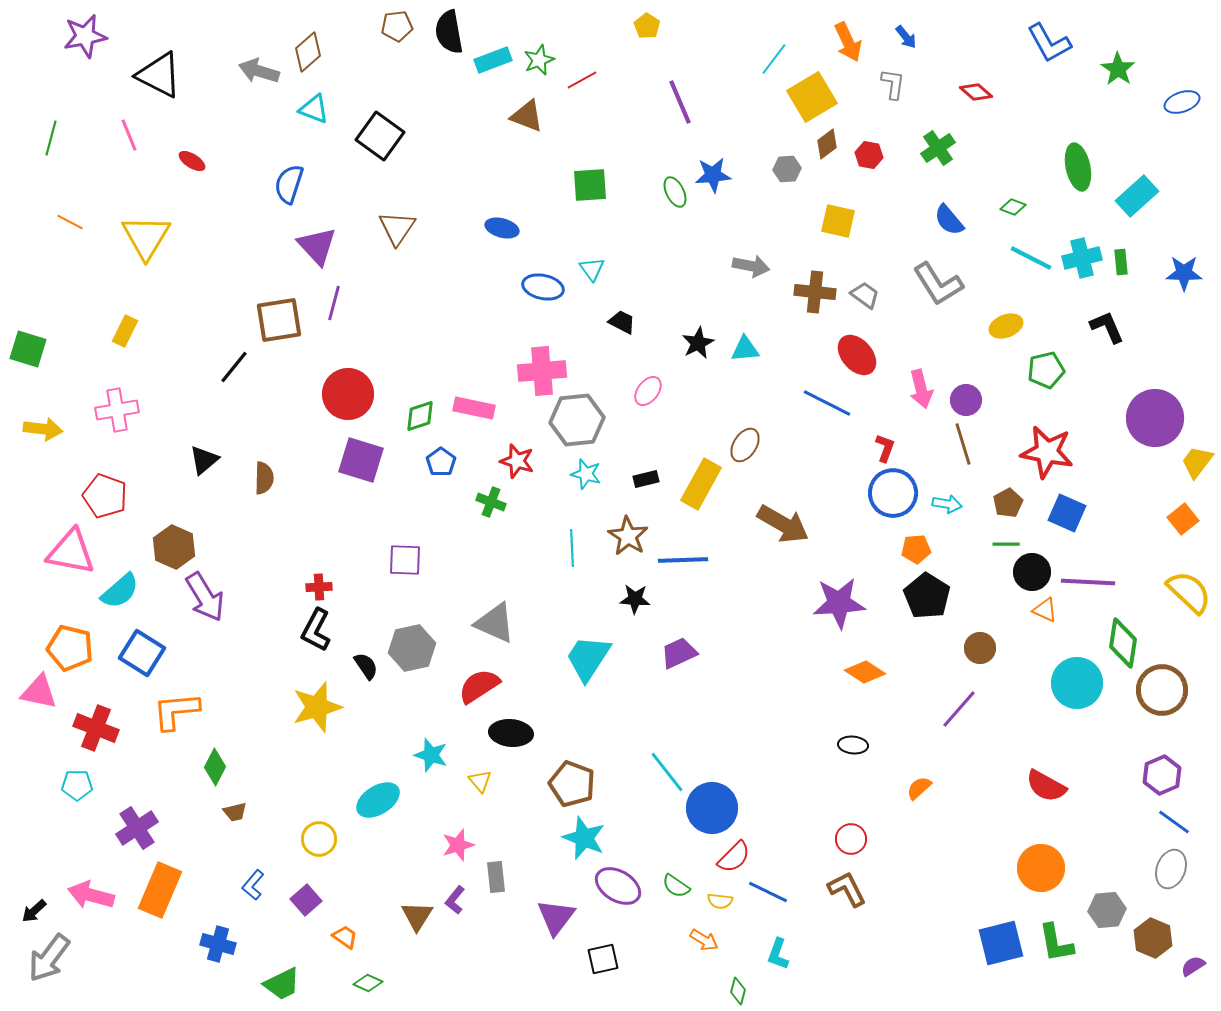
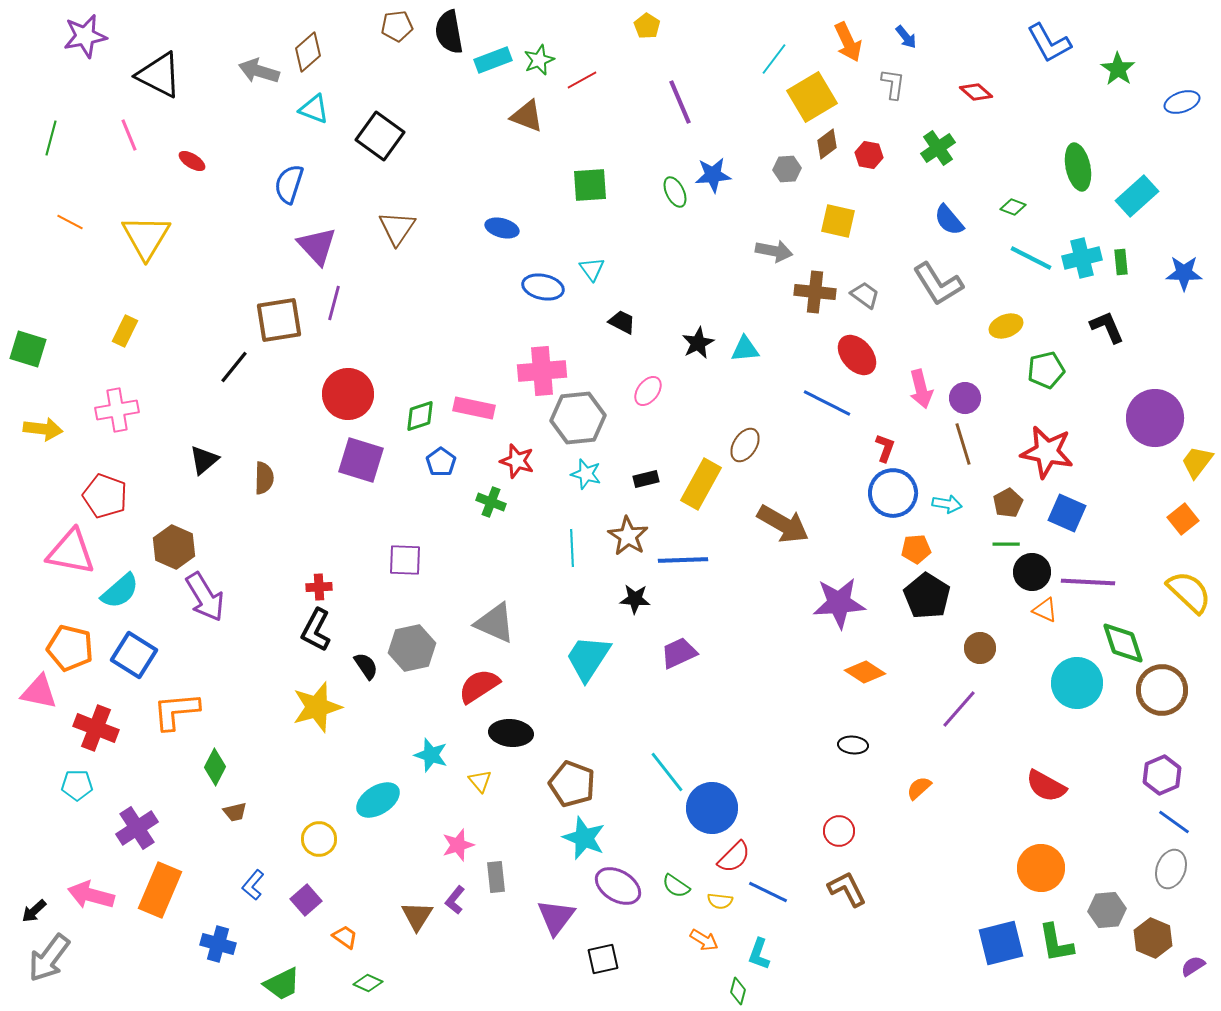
gray arrow at (751, 266): moved 23 px right, 15 px up
purple circle at (966, 400): moved 1 px left, 2 px up
gray hexagon at (577, 420): moved 1 px right, 2 px up
green diamond at (1123, 643): rotated 27 degrees counterclockwise
blue square at (142, 653): moved 8 px left, 2 px down
red circle at (851, 839): moved 12 px left, 8 px up
cyan L-shape at (778, 954): moved 19 px left
